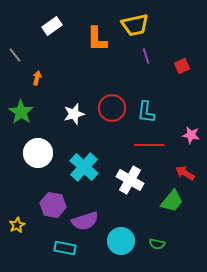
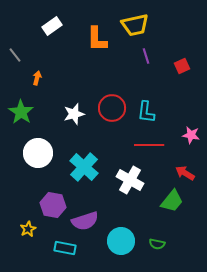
yellow star: moved 11 px right, 4 px down
